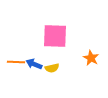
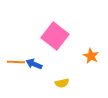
pink square: rotated 36 degrees clockwise
orange star: moved 2 px up
yellow semicircle: moved 10 px right, 15 px down
